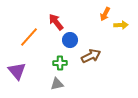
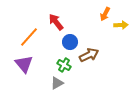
blue circle: moved 2 px down
brown arrow: moved 2 px left, 1 px up
green cross: moved 4 px right, 2 px down; rotated 32 degrees clockwise
purple triangle: moved 7 px right, 7 px up
gray triangle: moved 1 px up; rotated 16 degrees counterclockwise
